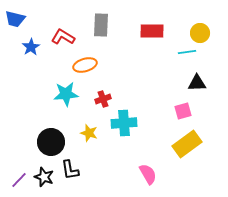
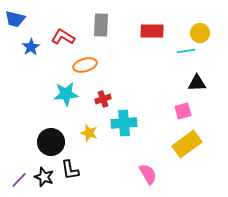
cyan line: moved 1 px left, 1 px up
